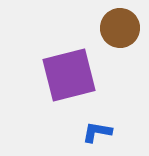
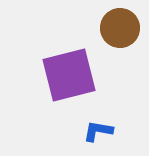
blue L-shape: moved 1 px right, 1 px up
